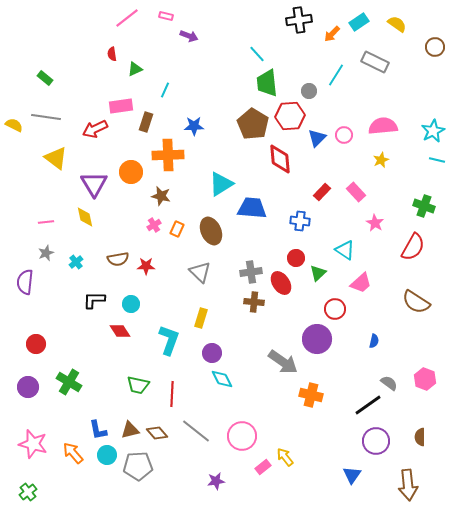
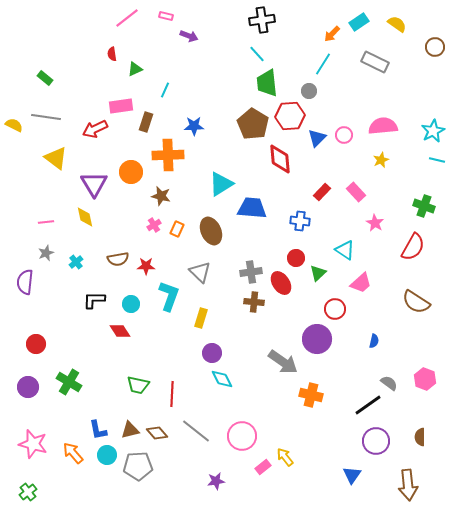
black cross at (299, 20): moved 37 px left
cyan line at (336, 75): moved 13 px left, 11 px up
cyan L-shape at (169, 340): moved 44 px up
